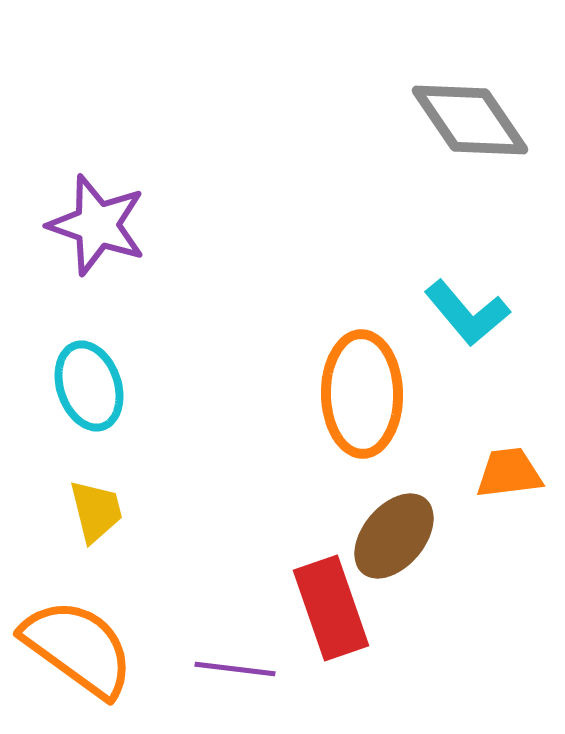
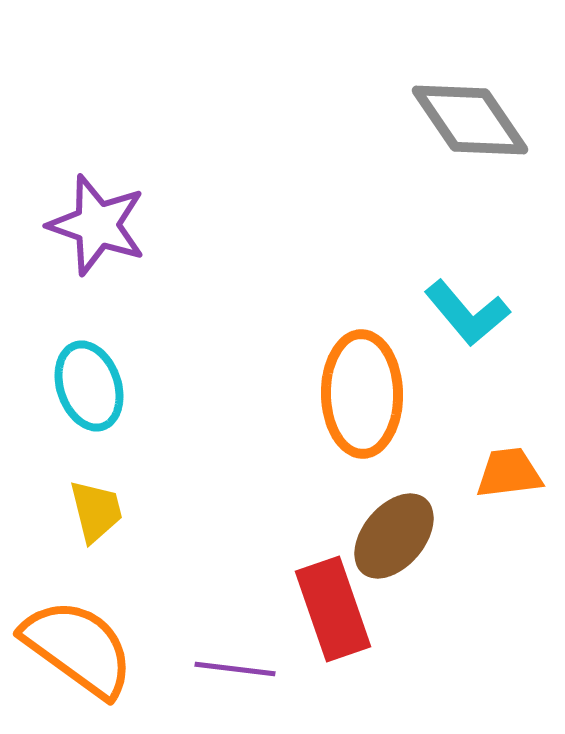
red rectangle: moved 2 px right, 1 px down
